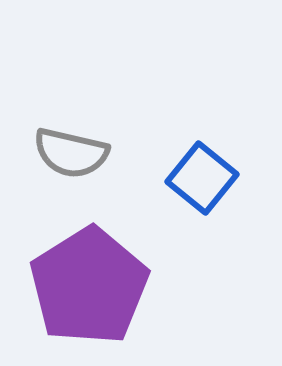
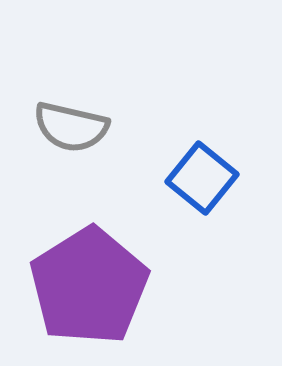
gray semicircle: moved 26 px up
